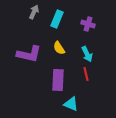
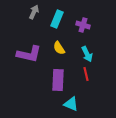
purple cross: moved 5 px left, 1 px down
